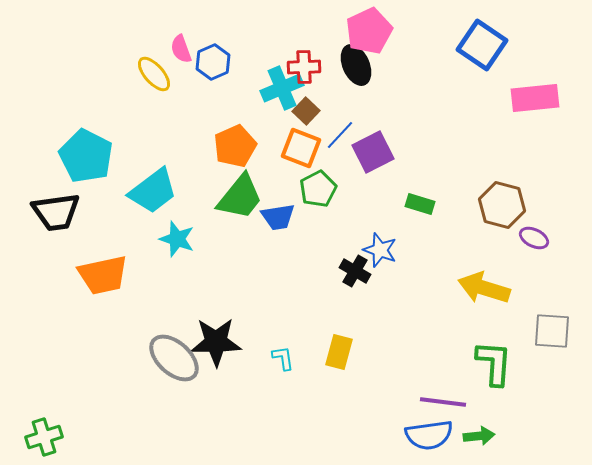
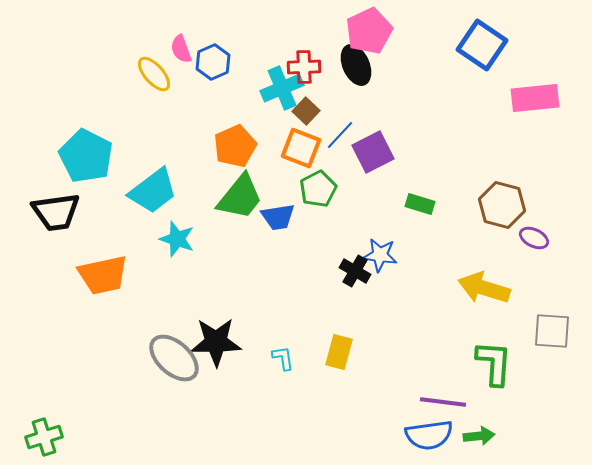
blue star: moved 5 px down; rotated 12 degrees counterclockwise
